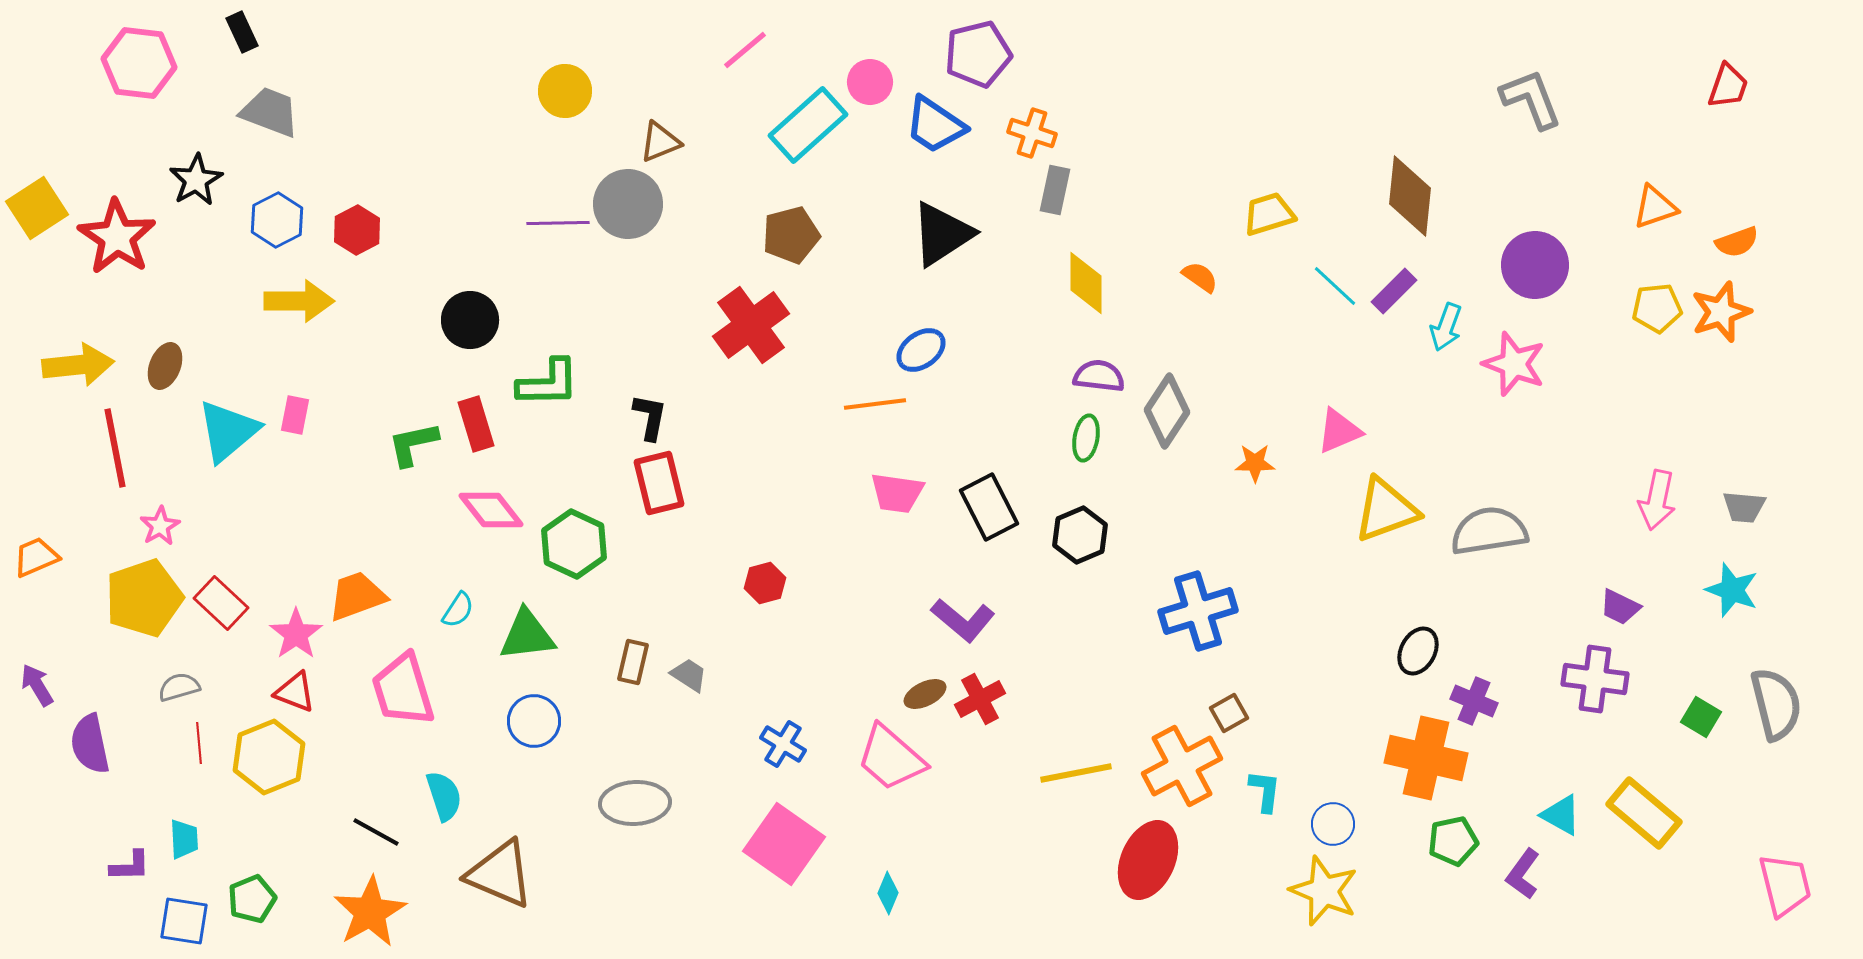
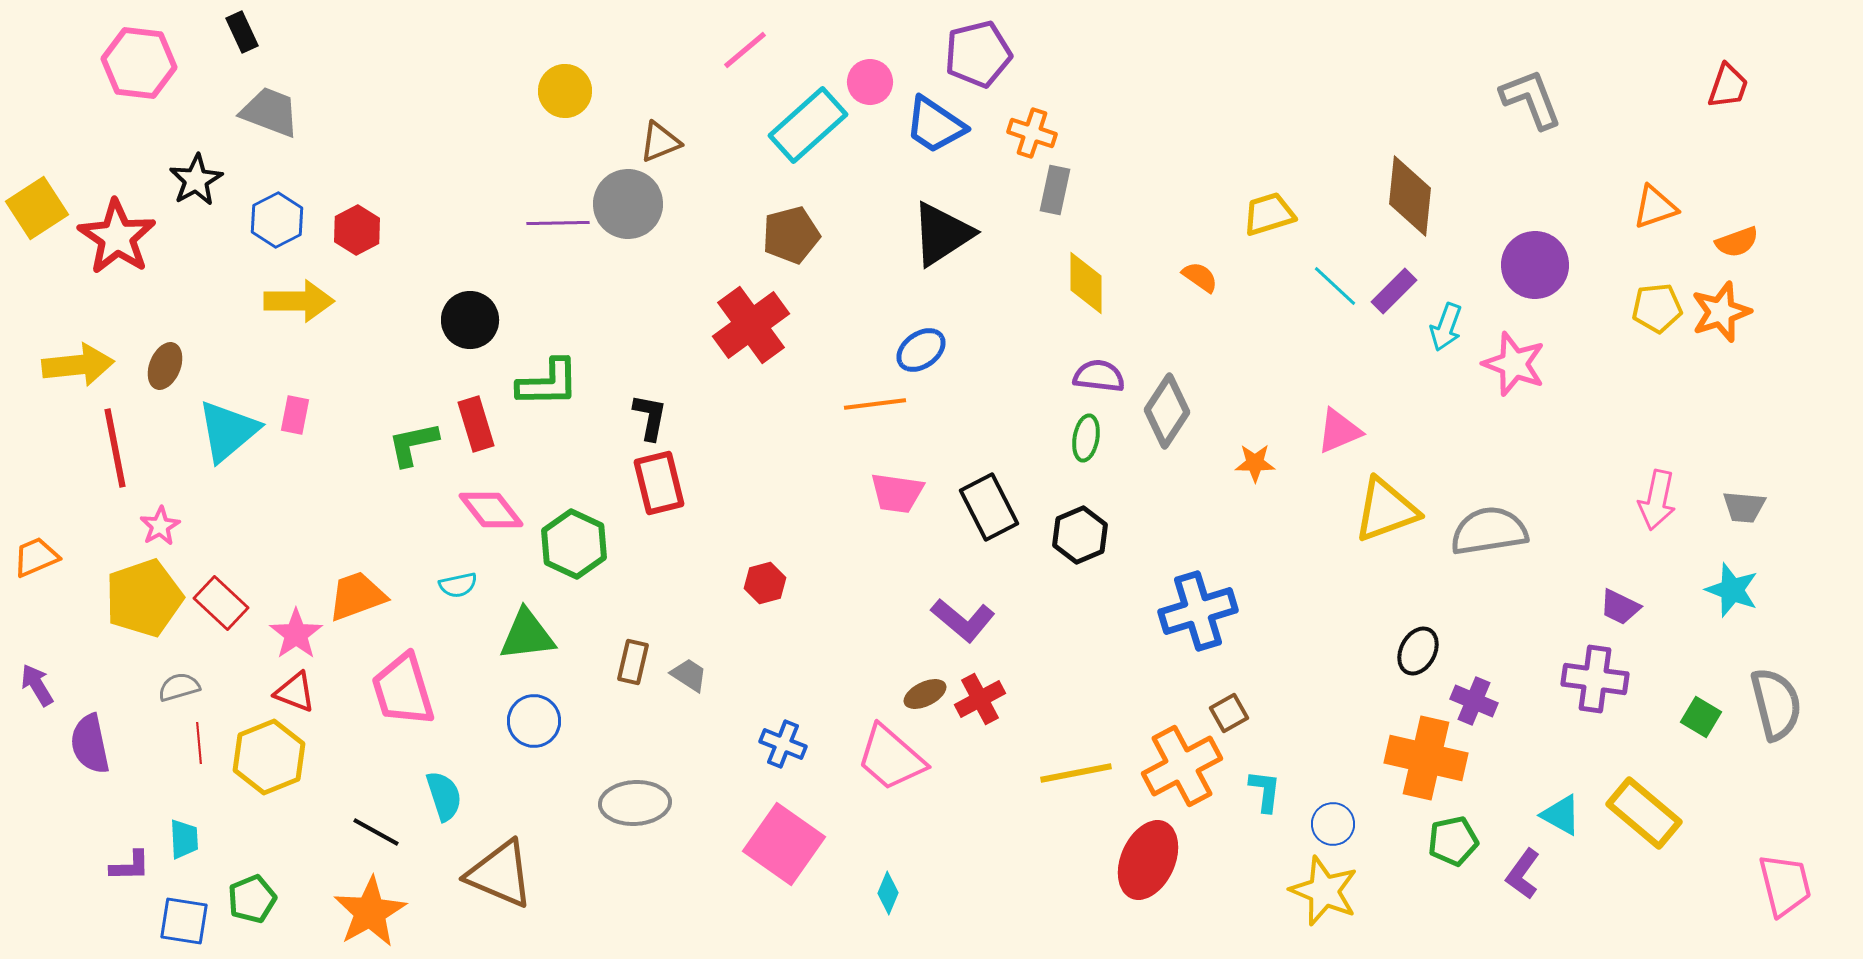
cyan semicircle at (458, 610): moved 25 px up; rotated 45 degrees clockwise
blue cross at (783, 744): rotated 9 degrees counterclockwise
